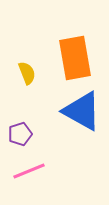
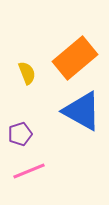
orange rectangle: rotated 60 degrees clockwise
